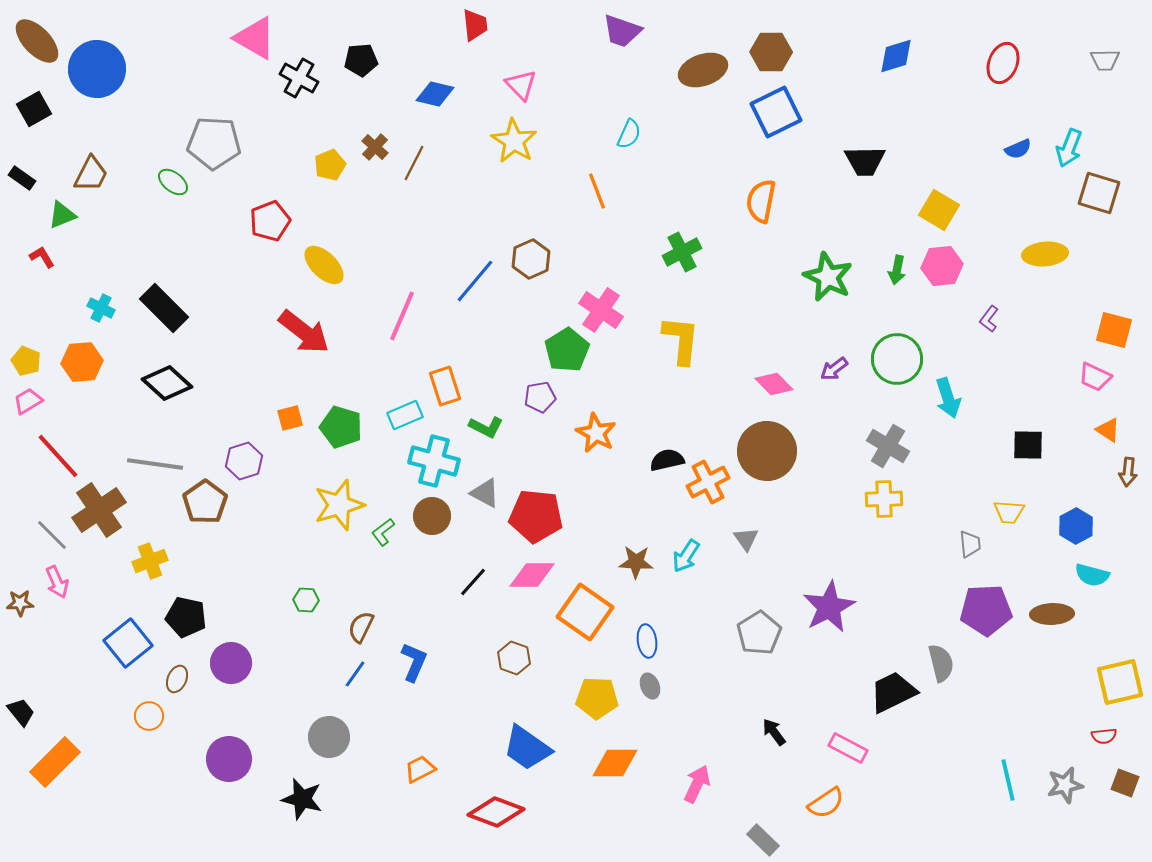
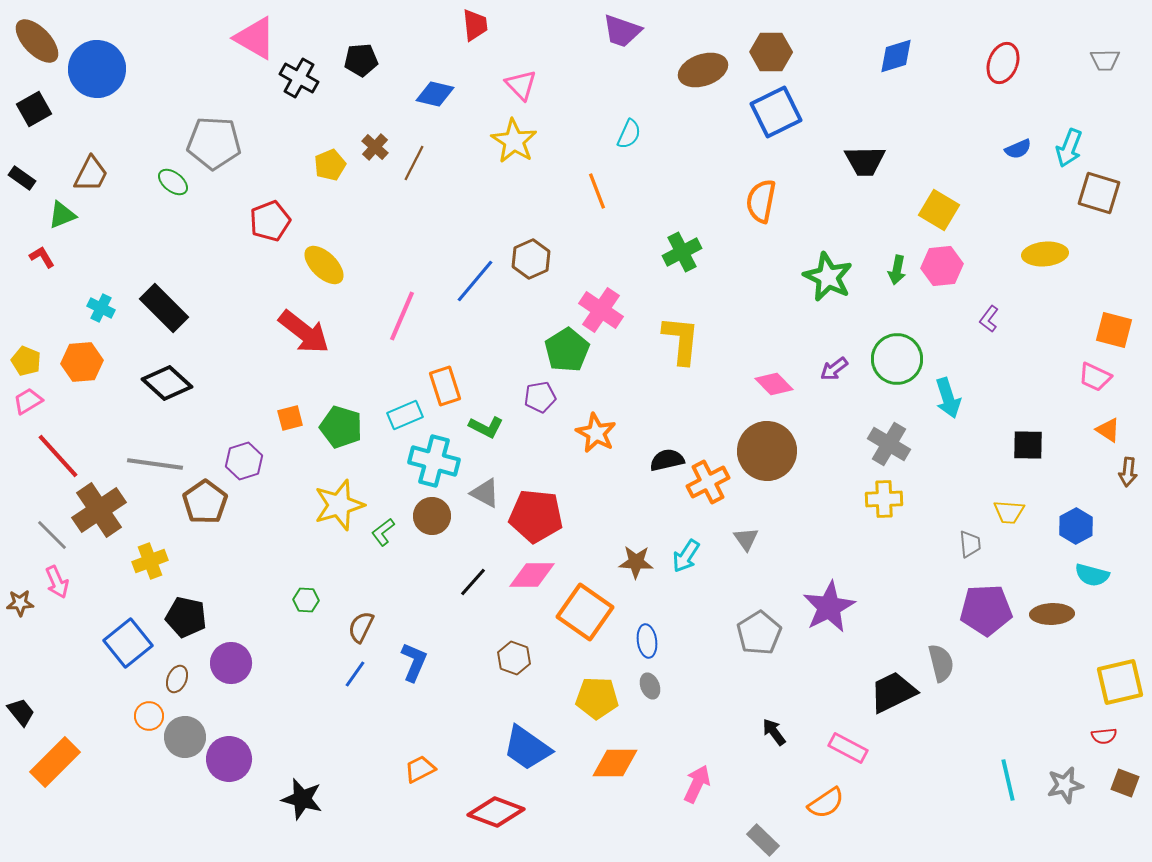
gray cross at (888, 446): moved 1 px right, 2 px up
gray circle at (329, 737): moved 144 px left
